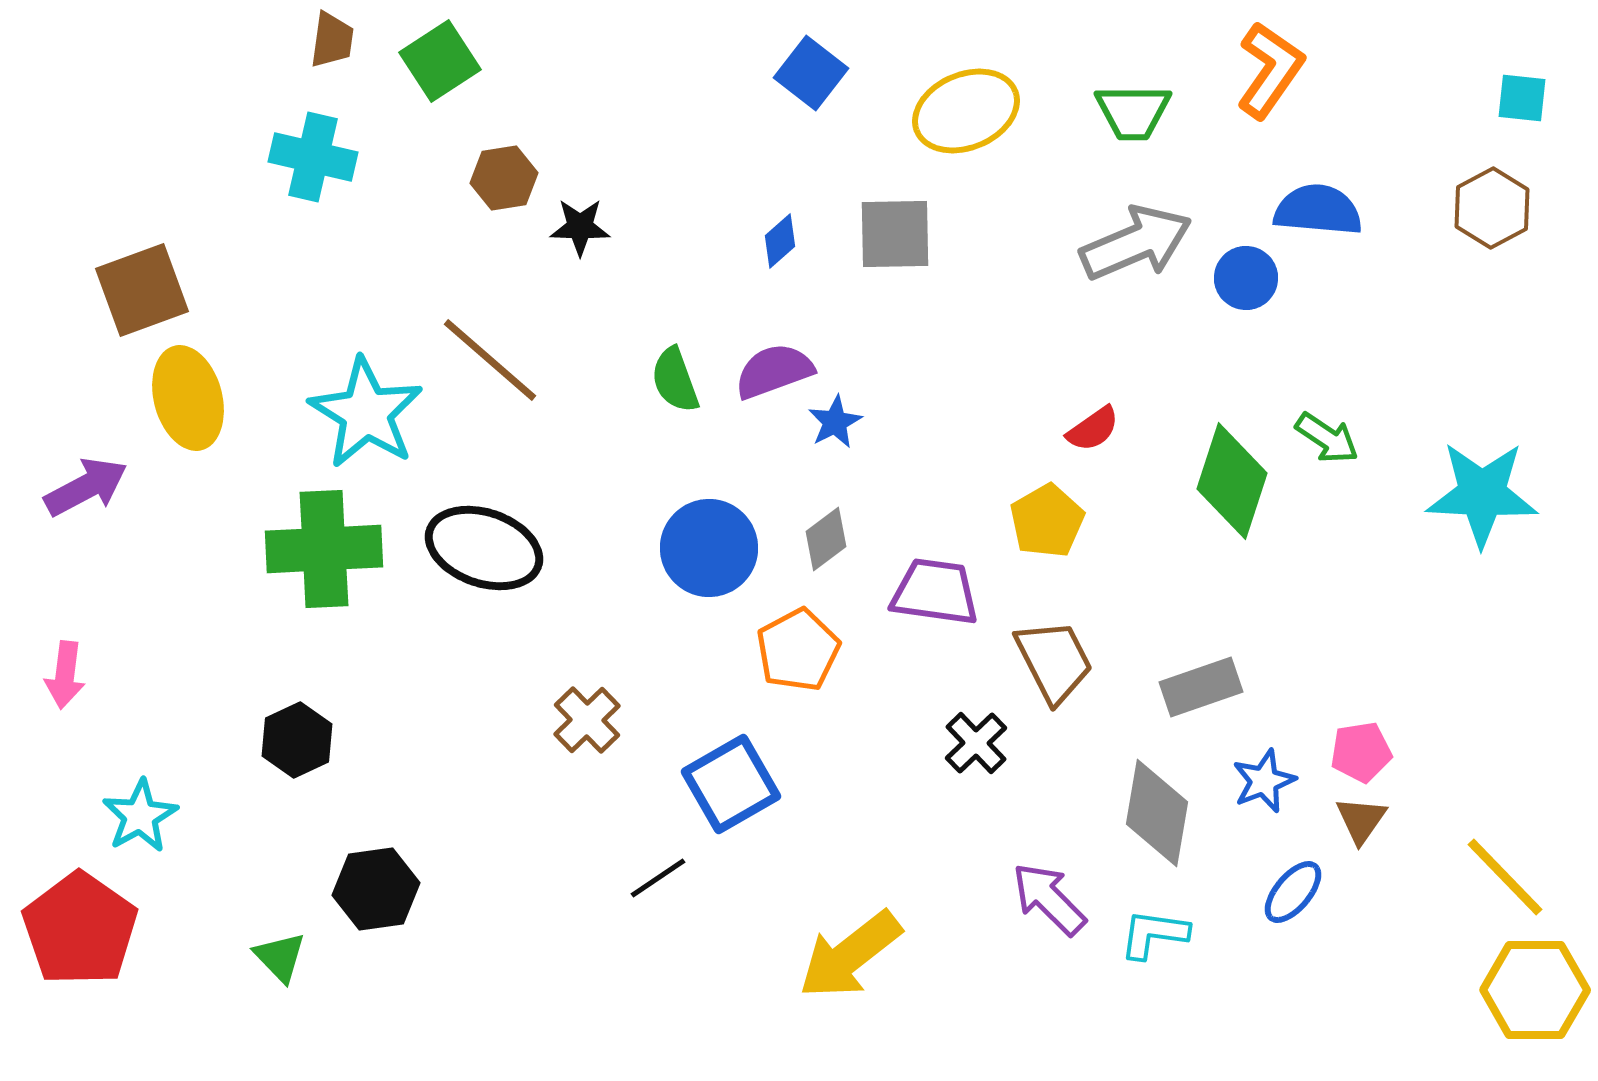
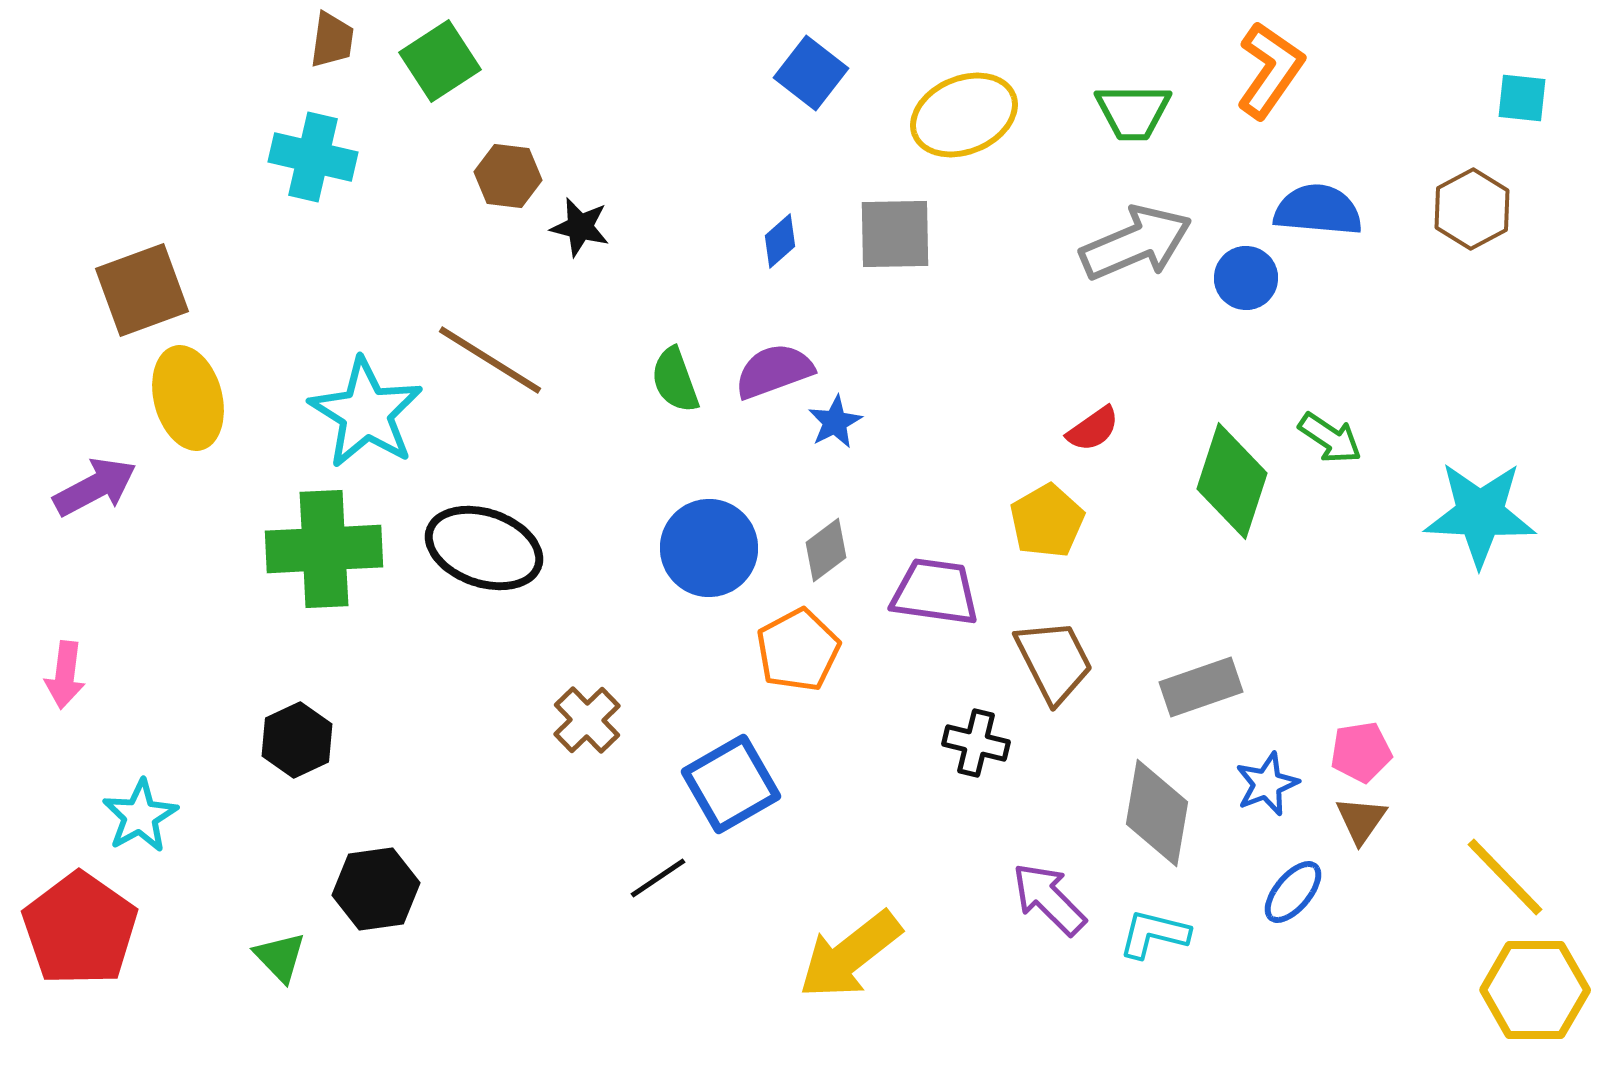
yellow ellipse at (966, 111): moved 2 px left, 4 px down
brown hexagon at (504, 178): moved 4 px right, 2 px up; rotated 16 degrees clockwise
brown hexagon at (1492, 208): moved 20 px left, 1 px down
black star at (580, 227): rotated 12 degrees clockwise
brown line at (490, 360): rotated 9 degrees counterclockwise
green arrow at (1327, 438): moved 3 px right
purple arrow at (86, 487): moved 9 px right
cyan star at (1482, 494): moved 2 px left, 20 px down
gray diamond at (826, 539): moved 11 px down
black cross at (976, 743): rotated 32 degrees counterclockwise
blue star at (1264, 781): moved 3 px right, 3 px down
cyan L-shape at (1154, 934): rotated 6 degrees clockwise
